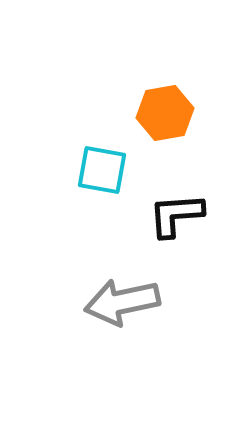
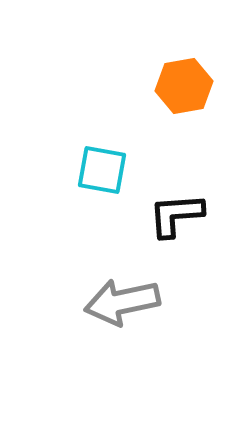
orange hexagon: moved 19 px right, 27 px up
